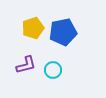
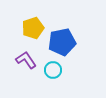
blue pentagon: moved 1 px left, 10 px down
purple L-shape: moved 5 px up; rotated 110 degrees counterclockwise
